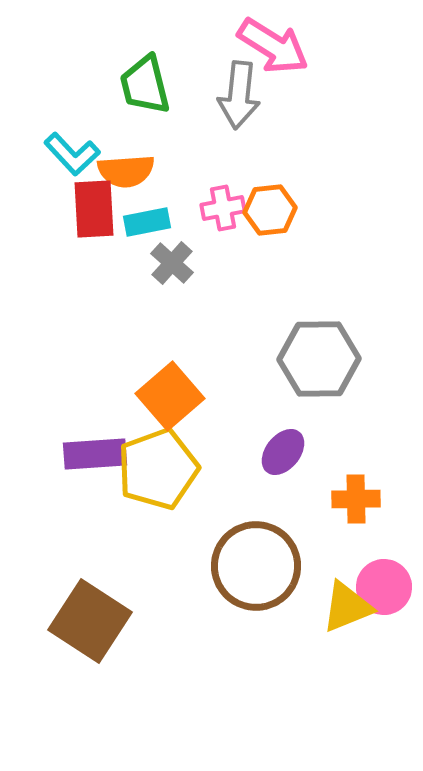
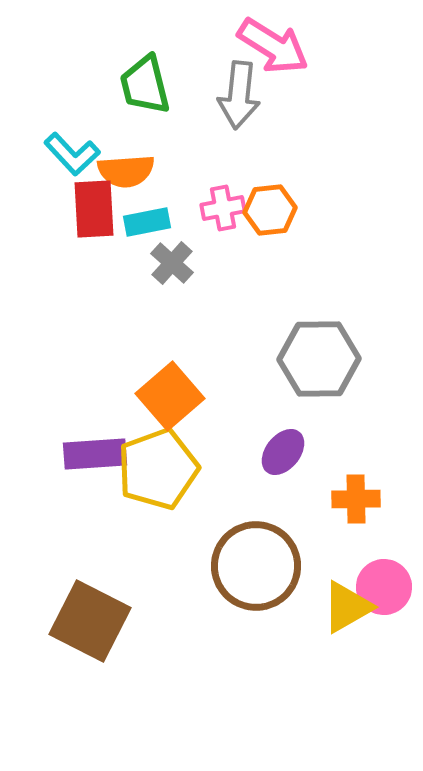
yellow triangle: rotated 8 degrees counterclockwise
brown square: rotated 6 degrees counterclockwise
